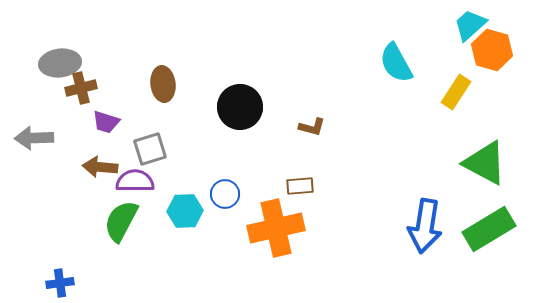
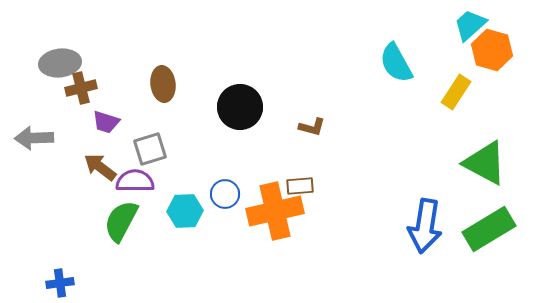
brown arrow: rotated 32 degrees clockwise
orange cross: moved 1 px left, 17 px up
